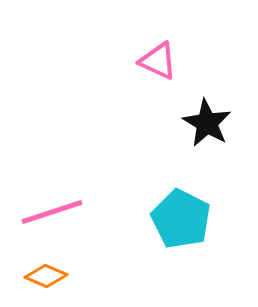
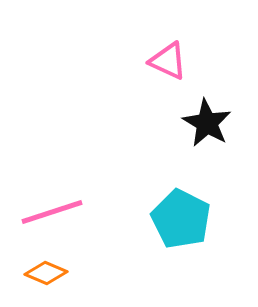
pink triangle: moved 10 px right
orange diamond: moved 3 px up
